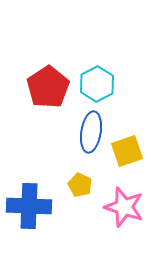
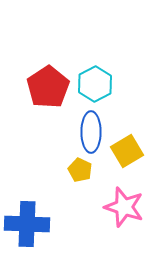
cyan hexagon: moved 2 px left
blue ellipse: rotated 9 degrees counterclockwise
yellow square: rotated 12 degrees counterclockwise
yellow pentagon: moved 15 px up
blue cross: moved 2 px left, 18 px down
